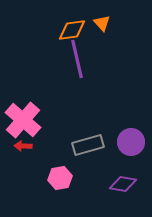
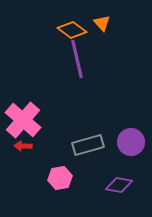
orange diamond: rotated 44 degrees clockwise
purple diamond: moved 4 px left, 1 px down
